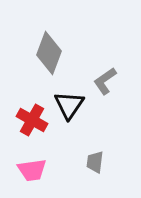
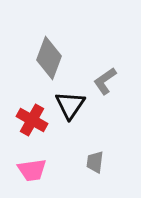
gray diamond: moved 5 px down
black triangle: moved 1 px right
